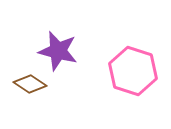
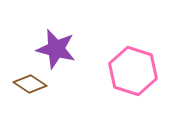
purple star: moved 2 px left, 2 px up
